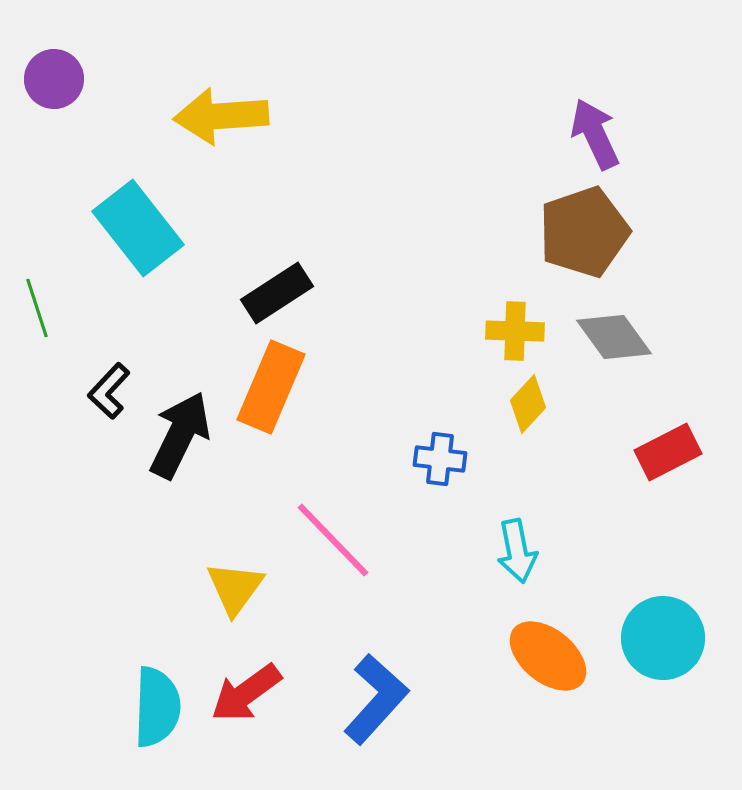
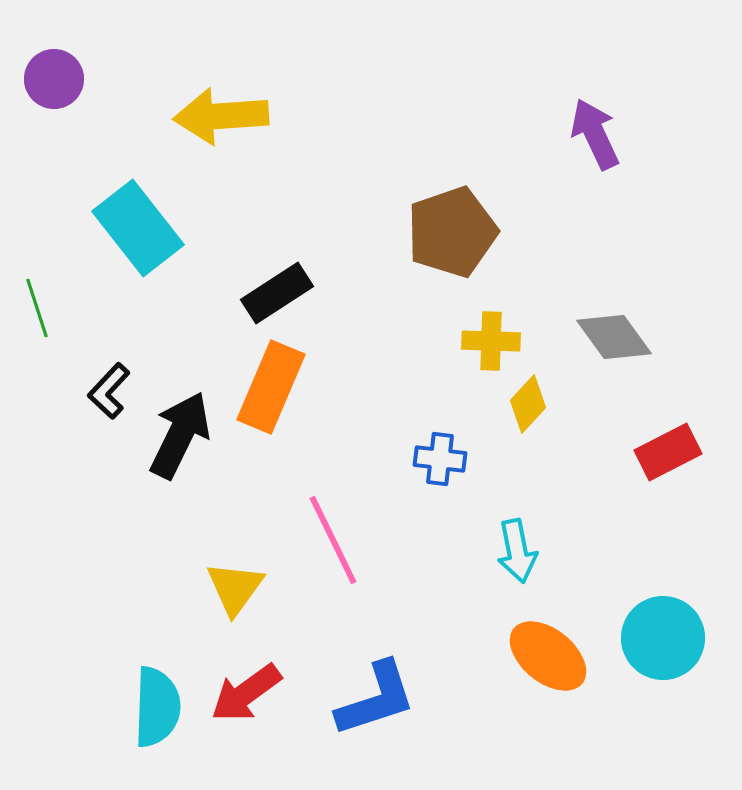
brown pentagon: moved 132 px left
yellow cross: moved 24 px left, 10 px down
pink line: rotated 18 degrees clockwise
blue L-shape: rotated 30 degrees clockwise
